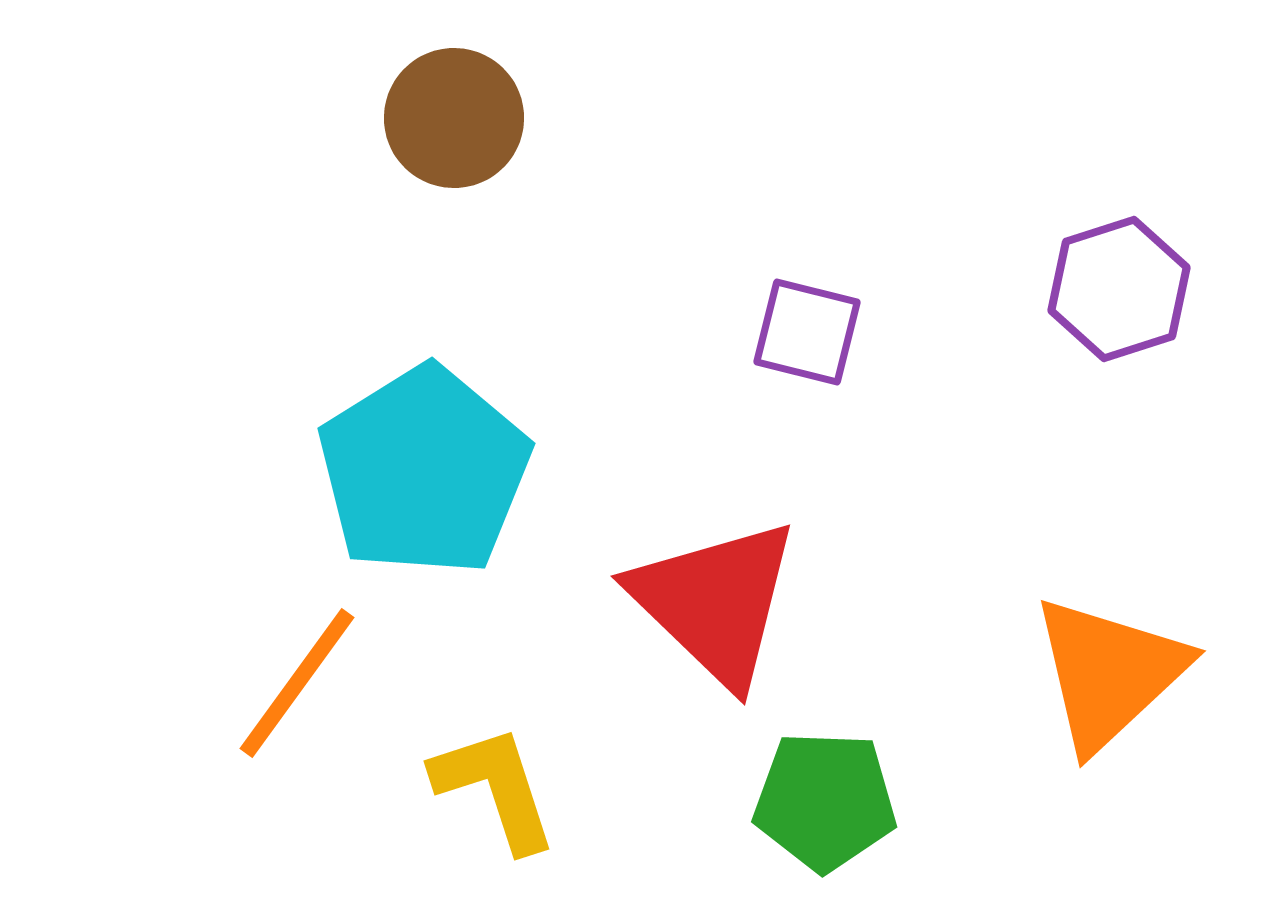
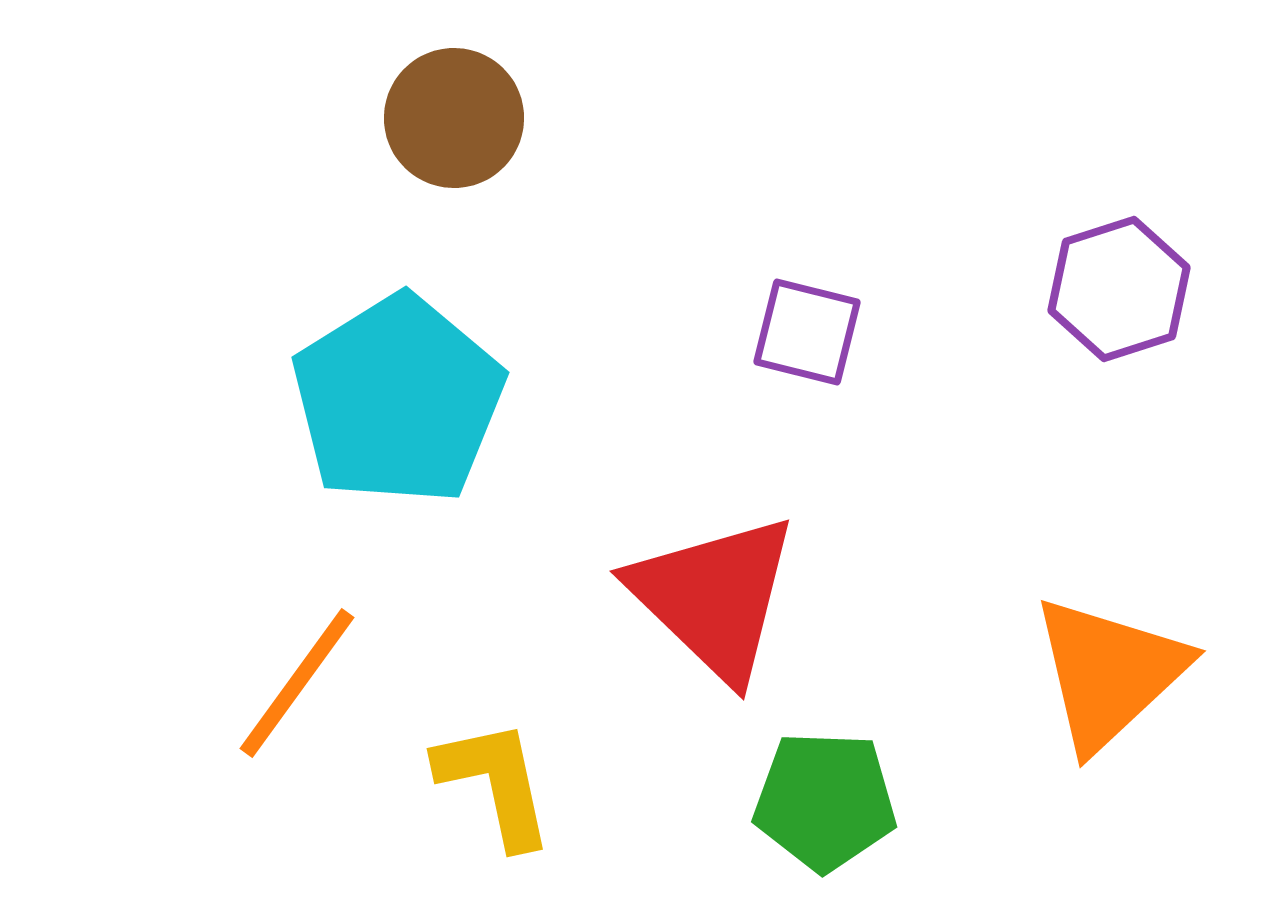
cyan pentagon: moved 26 px left, 71 px up
red triangle: moved 1 px left, 5 px up
yellow L-shape: moved 5 px up; rotated 6 degrees clockwise
